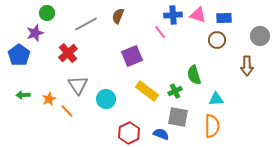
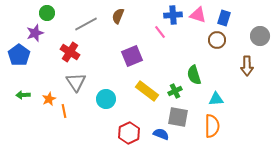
blue rectangle: rotated 70 degrees counterclockwise
red cross: moved 2 px right, 1 px up; rotated 18 degrees counterclockwise
gray triangle: moved 2 px left, 3 px up
orange line: moved 3 px left; rotated 32 degrees clockwise
